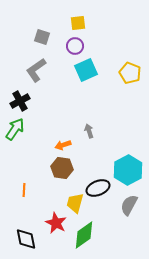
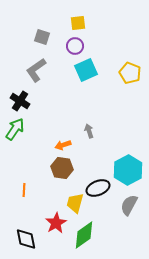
black cross: rotated 30 degrees counterclockwise
red star: rotated 15 degrees clockwise
